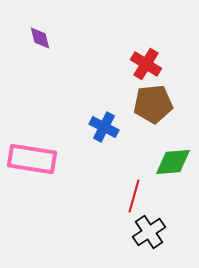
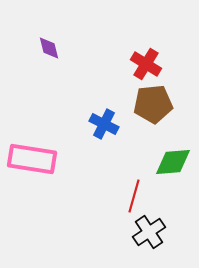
purple diamond: moved 9 px right, 10 px down
blue cross: moved 3 px up
